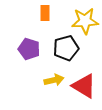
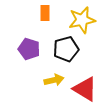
yellow star: moved 3 px left, 1 px up; rotated 8 degrees counterclockwise
black pentagon: moved 1 px down
red triangle: moved 1 px right, 3 px down
